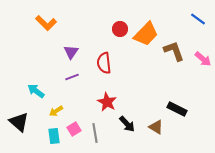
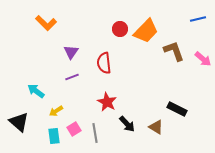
blue line: rotated 49 degrees counterclockwise
orange trapezoid: moved 3 px up
